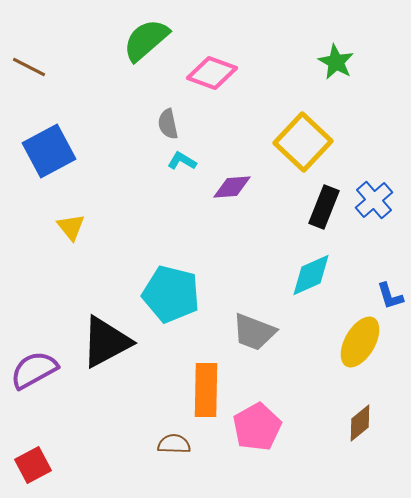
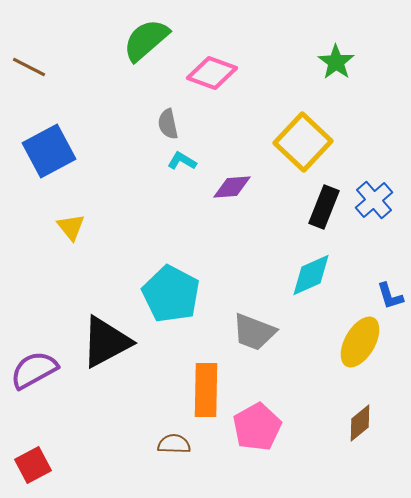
green star: rotated 6 degrees clockwise
cyan pentagon: rotated 14 degrees clockwise
